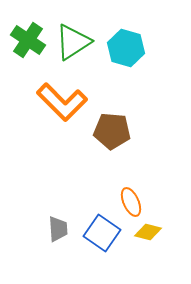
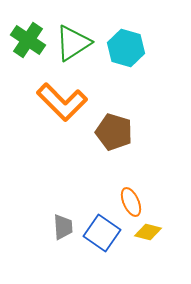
green triangle: moved 1 px down
brown pentagon: moved 2 px right, 1 px down; rotated 12 degrees clockwise
gray trapezoid: moved 5 px right, 2 px up
